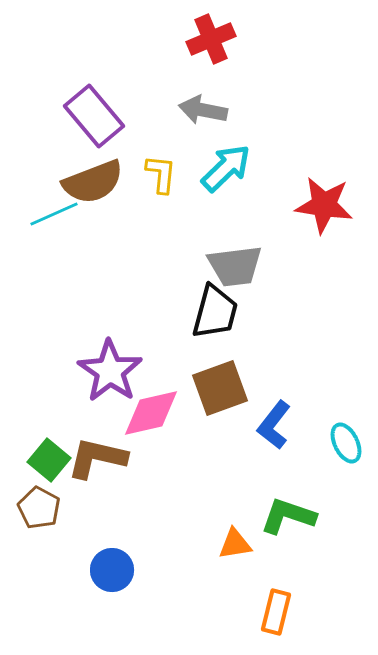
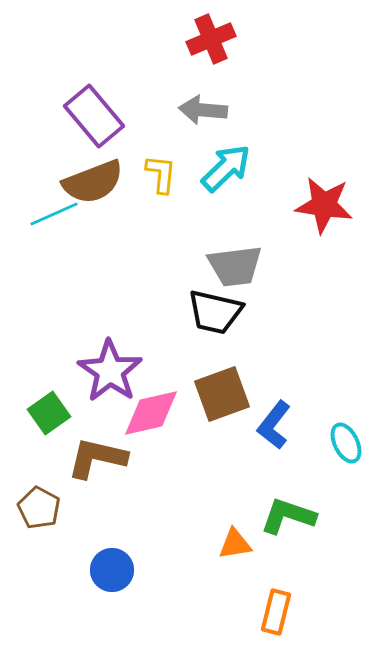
gray arrow: rotated 6 degrees counterclockwise
black trapezoid: rotated 88 degrees clockwise
brown square: moved 2 px right, 6 px down
green square: moved 47 px up; rotated 15 degrees clockwise
